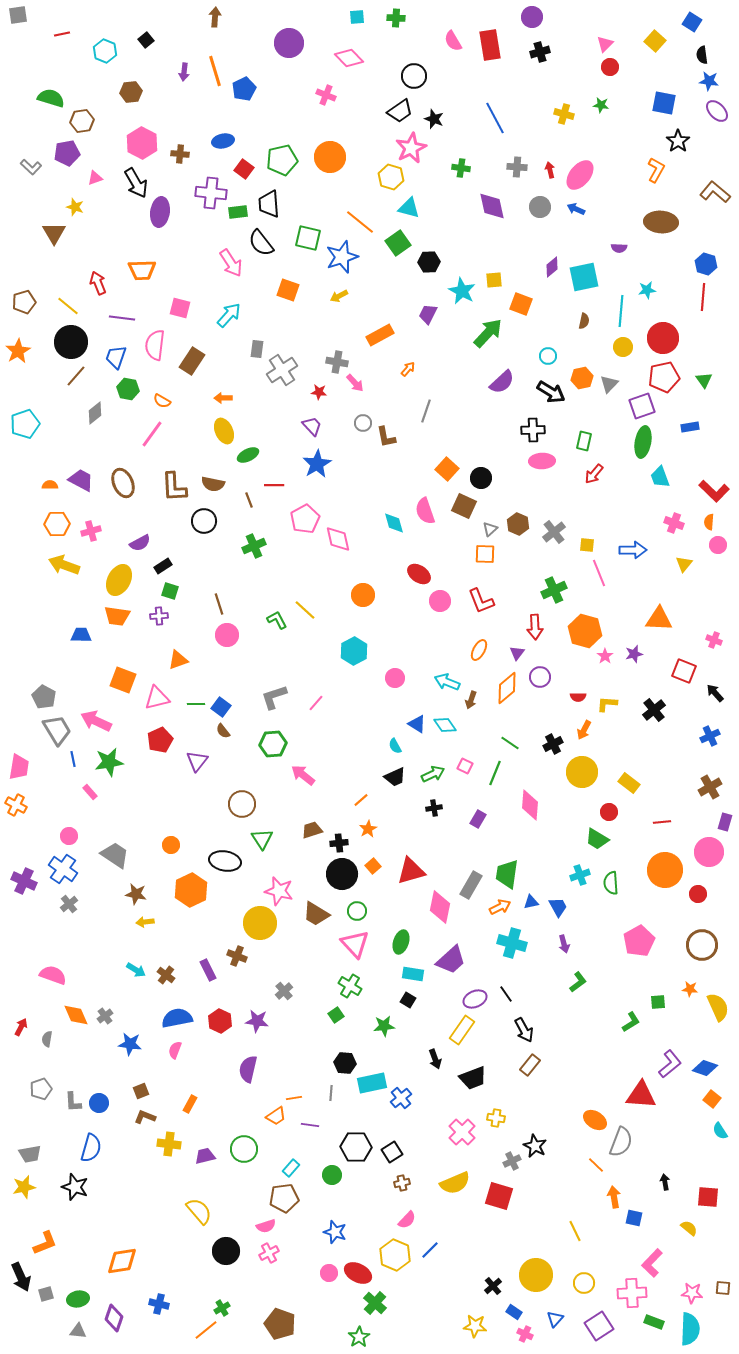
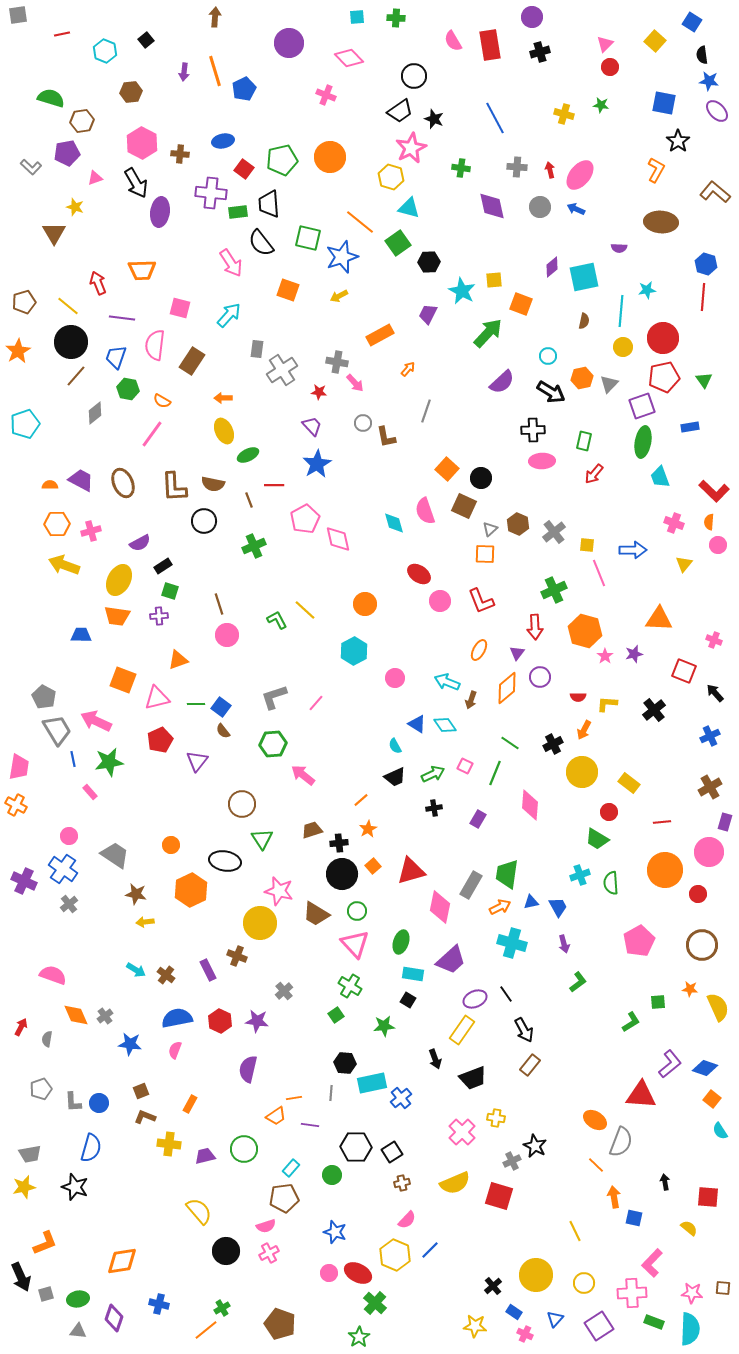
orange circle at (363, 595): moved 2 px right, 9 px down
